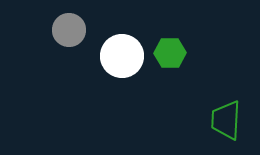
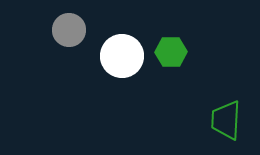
green hexagon: moved 1 px right, 1 px up
